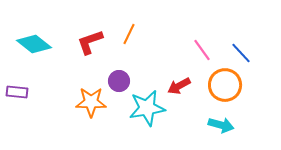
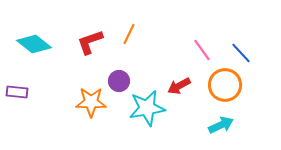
cyan arrow: rotated 40 degrees counterclockwise
